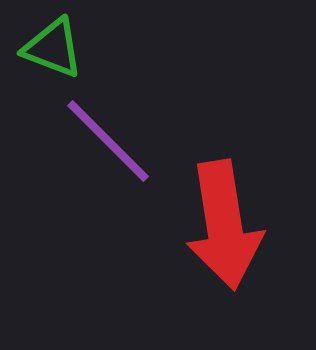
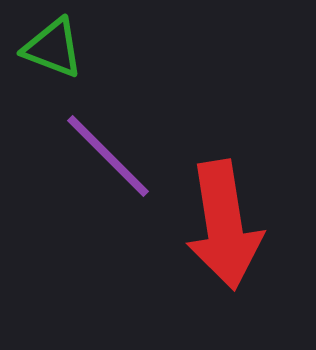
purple line: moved 15 px down
